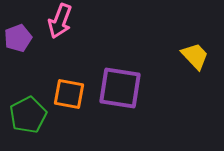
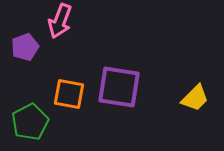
purple pentagon: moved 7 px right, 9 px down
yellow trapezoid: moved 42 px down; rotated 88 degrees clockwise
purple square: moved 1 px left, 1 px up
green pentagon: moved 2 px right, 7 px down
